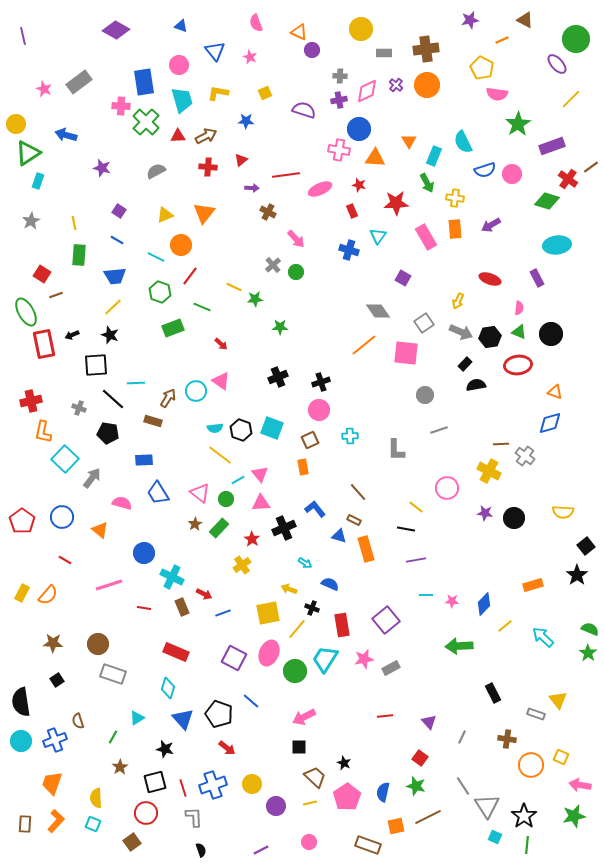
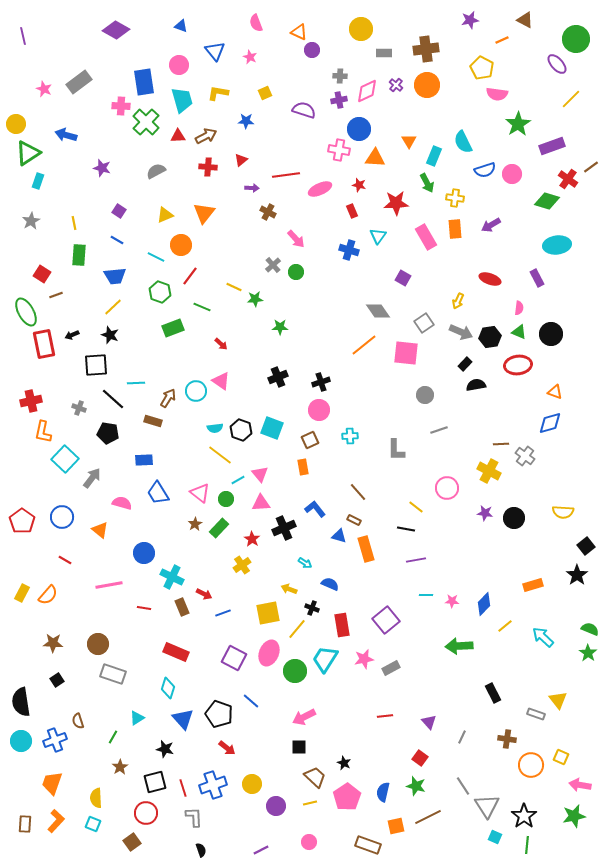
pink line at (109, 585): rotated 8 degrees clockwise
